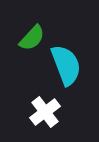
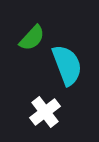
cyan semicircle: moved 1 px right
